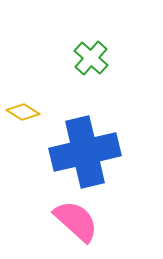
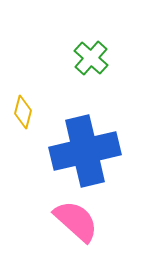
yellow diamond: rotated 72 degrees clockwise
blue cross: moved 1 px up
